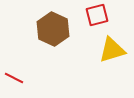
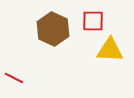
red square: moved 4 px left, 6 px down; rotated 15 degrees clockwise
yellow triangle: moved 2 px left; rotated 20 degrees clockwise
